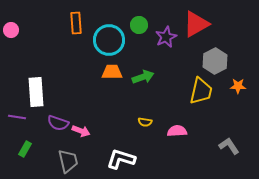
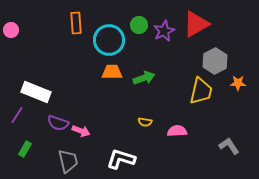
purple star: moved 2 px left, 6 px up
green arrow: moved 1 px right, 1 px down
orange star: moved 3 px up
white rectangle: rotated 64 degrees counterclockwise
purple line: moved 2 px up; rotated 66 degrees counterclockwise
